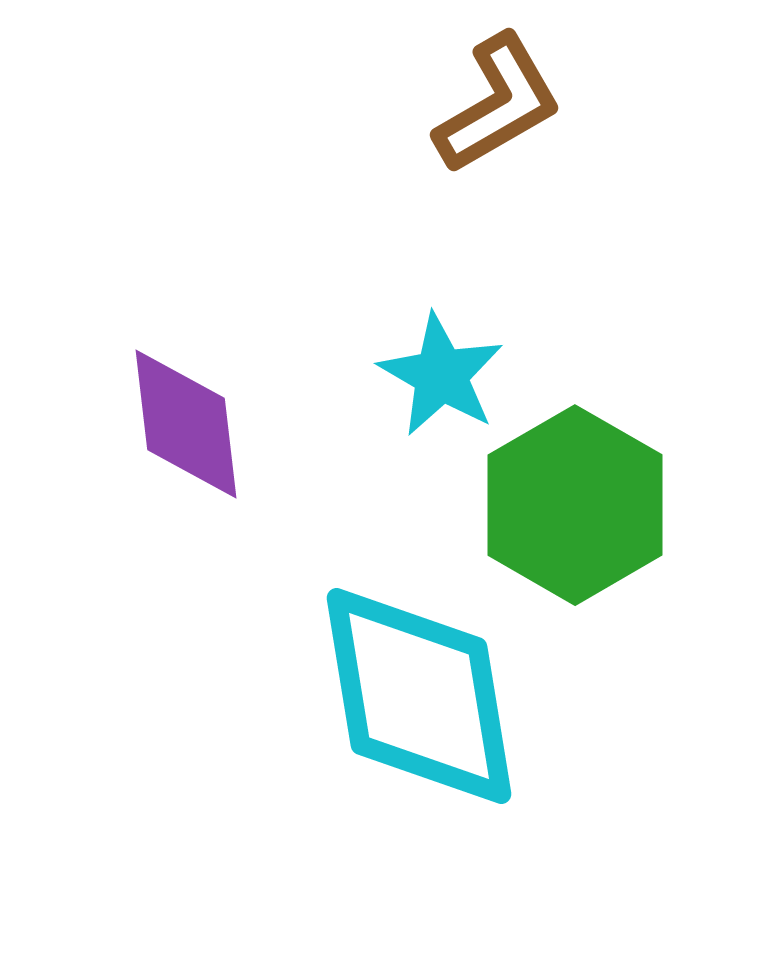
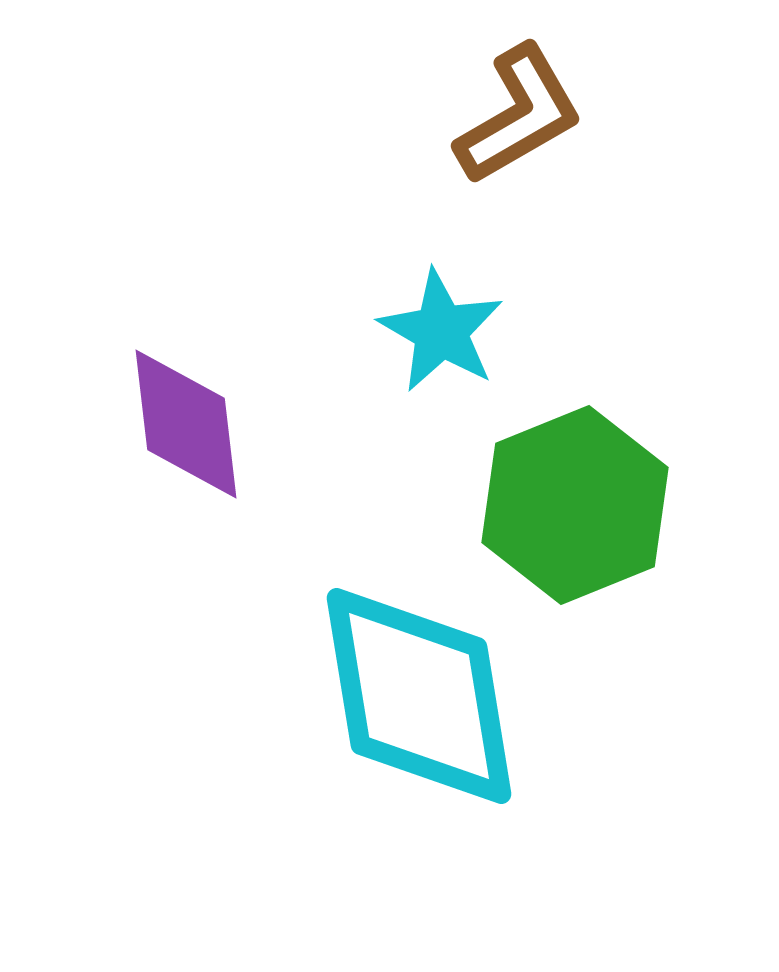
brown L-shape: moved 21 px right, 11 px down
cyan star: moved 44 px up
green hexagon: rotated 8 degrees clockwise
